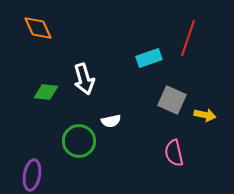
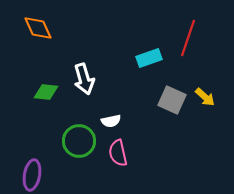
yellow arrow: moved 18 px up; rotated 30 degrees clockwise
pink semicircle: moved 56 px left
